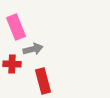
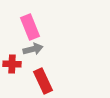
pink rectangle: moved 14 px right
red rectangle: rotated 10 degrees counterclockwise
